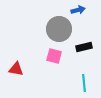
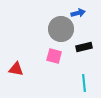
blue arrow: moved 3 px down
gray circle: moved 2 px right
